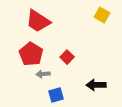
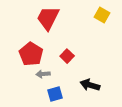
red trapezoid: moved 10 px right, 3 px up; rotated 84 degrees clockwise
red square: moved 1 px up
black arrow: moved 6 px left; rotated 18 degrees clockwise
blue square: moved 1 px left, 1 px up
